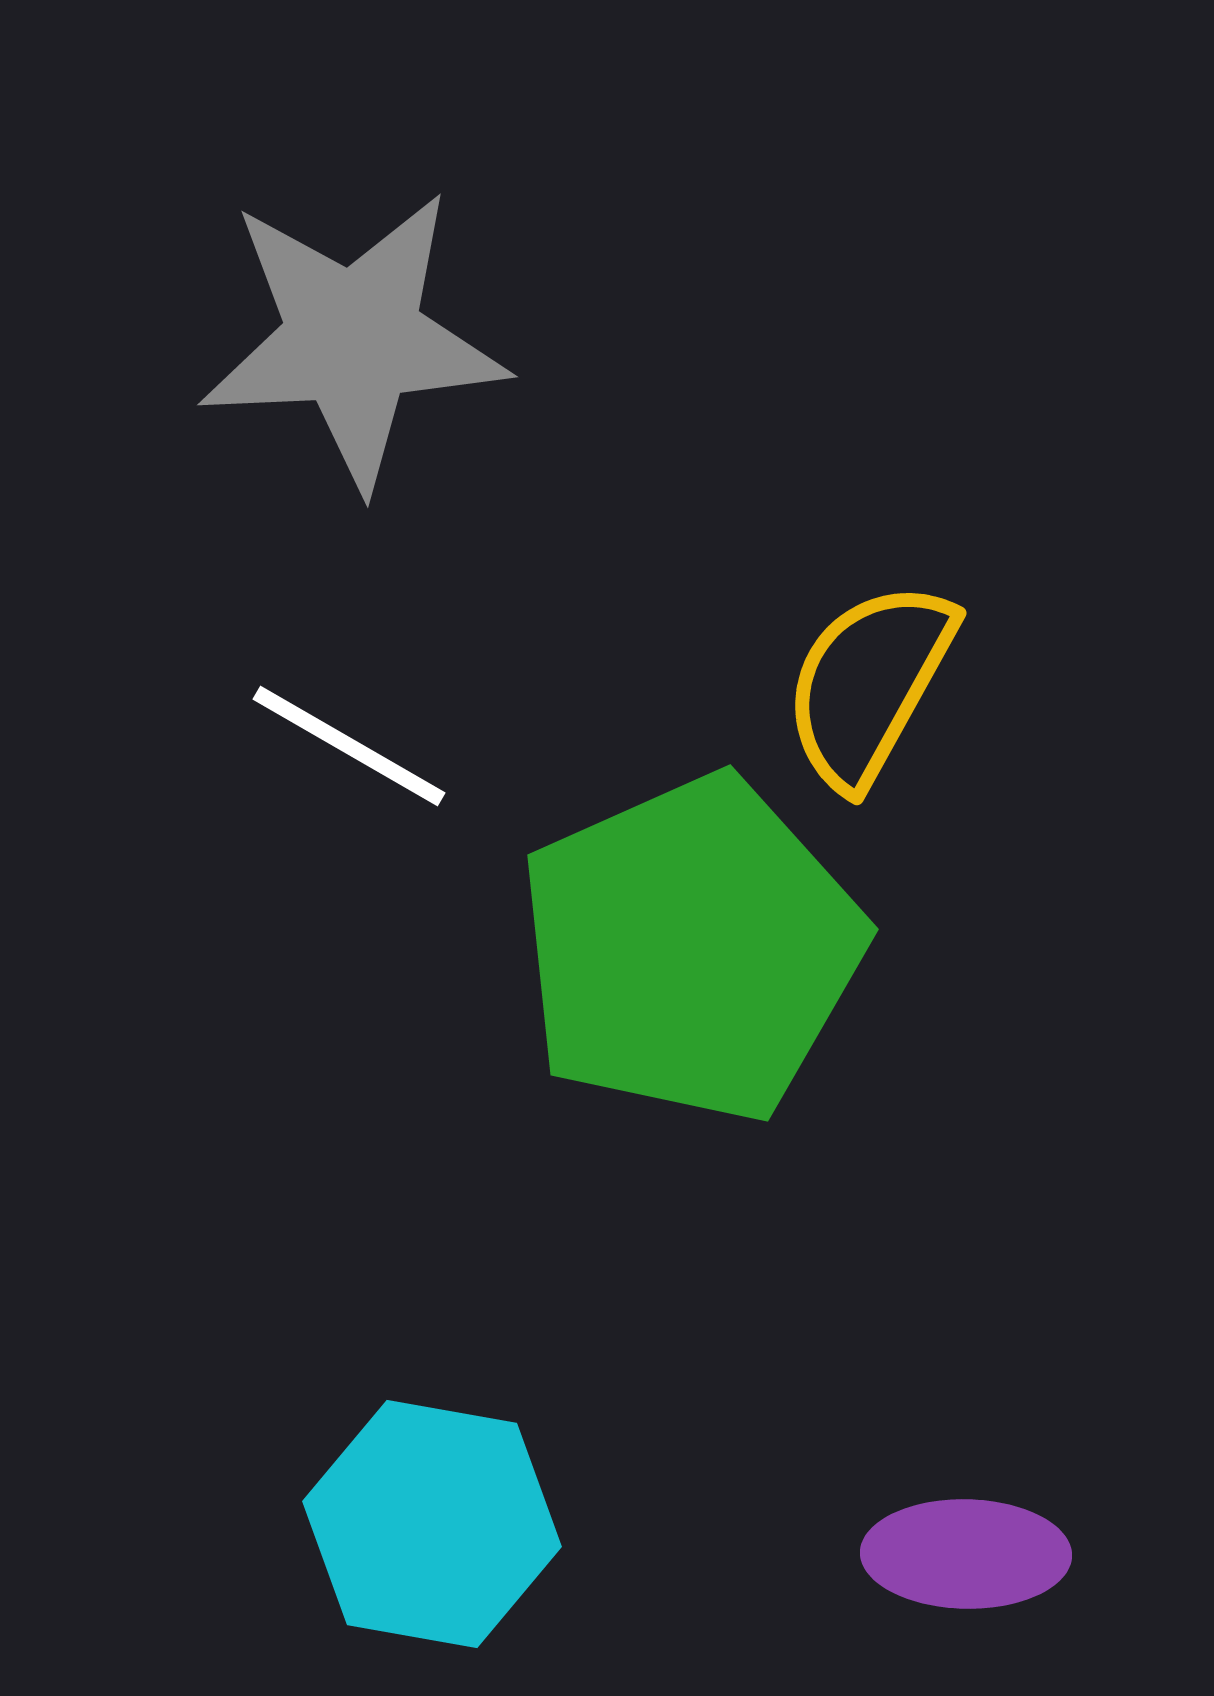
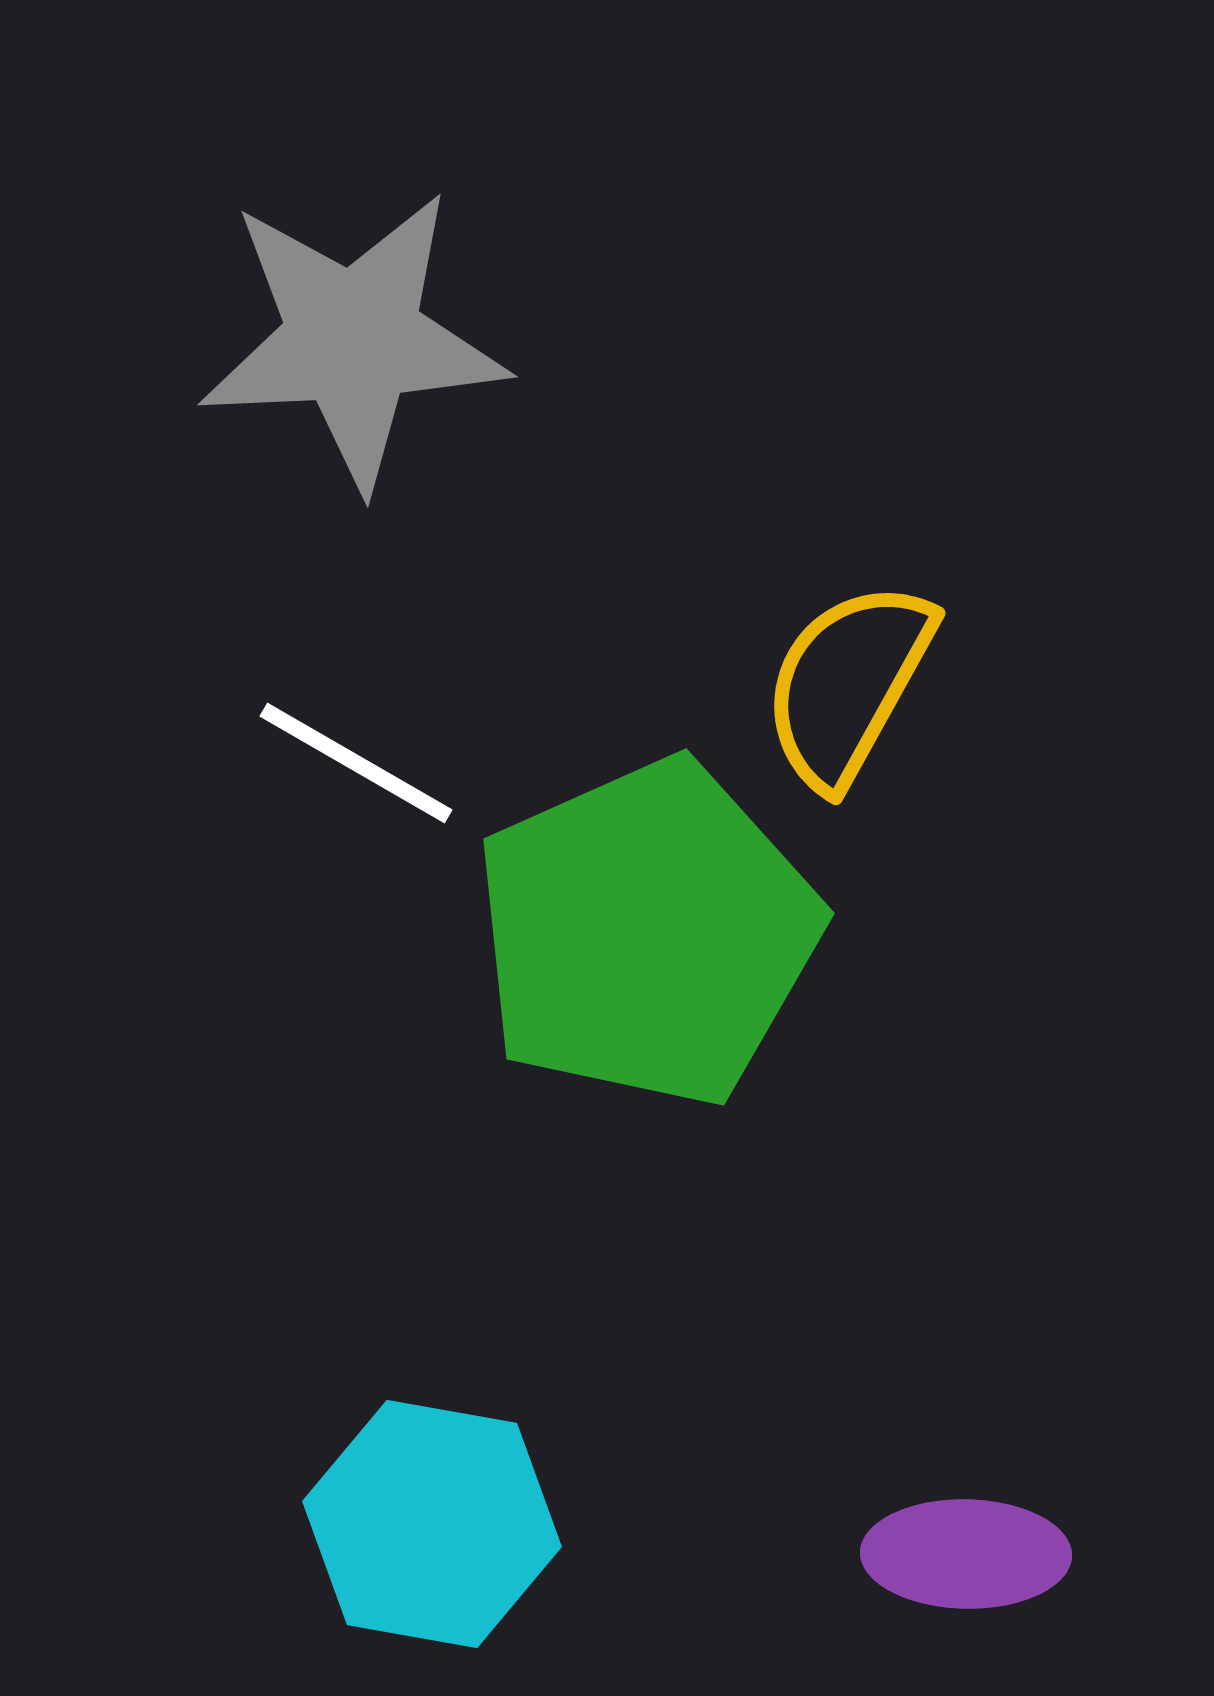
yellow semicircle: moved 21 px left
white line: moved 7 px right, 17 px down
green pentagon: moved 44 px left, 16 px up
